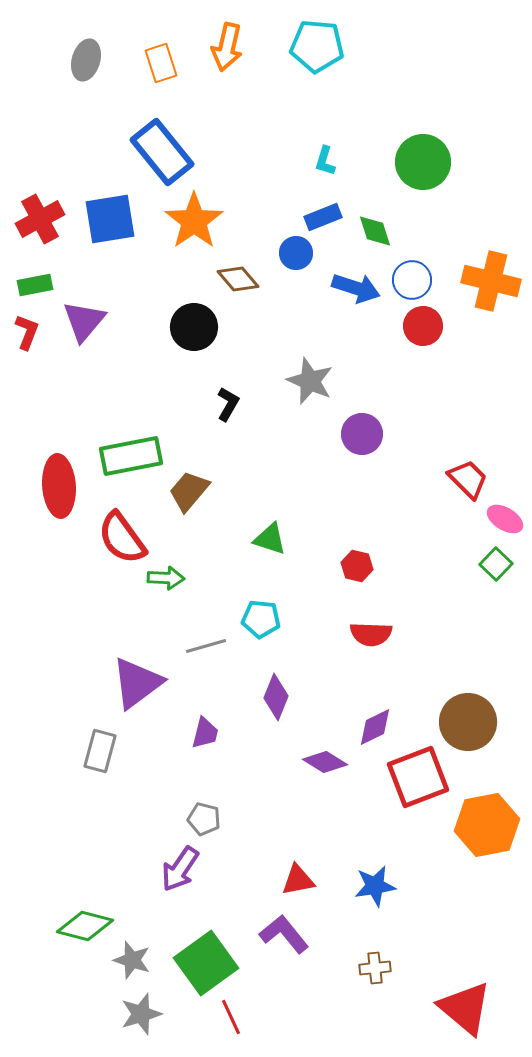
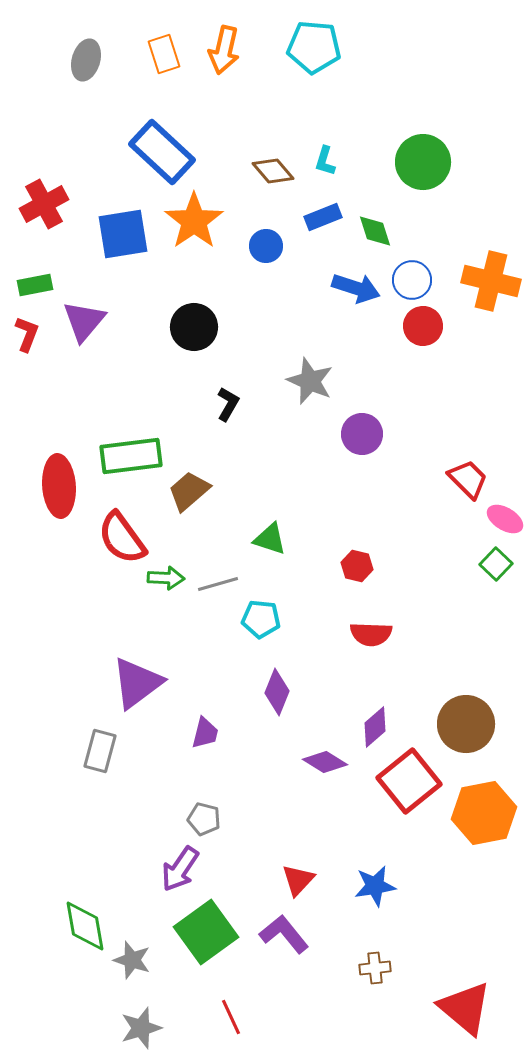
cyan pentagon at (317, 46): moved 3 px left, 1 px down
orange arrow at (227, 47): moved 3 px left, 3 px down
orange rectangle at (161, 63): moved 3 px right, 9 px up
blue rectangle at (162, 152): rotated 8 degrees counterclockwise
red cross at (40, 219): moved 4 px right, 15 px up
blue square at (110, 219): moved 13 px right, 15 px down
blue circle at (296, 253): moved 30 px left, 7 px up
brown diamond at (238, 279): moved 35 px right, 108 px up
red L-shape at (27, 332): moved 2 px down
green rectangle at (131, 456): rotated 4 degrees clockwise
brown trapezoid at (189, 491): rotated 9 degrees clockwise
gray line at (206, 646): moved 12 px right, 62 px up
purple diamond at (276, 697): moved 1 px right, 5 px up
brown circle at (468, 722): moved 2 px left, 2 px down
purple diamond at (375, 727): rotated 15 degrees counterclockwise
red square at (418, 777): moved 9 px left, 4 px down; rotated 18 degrees counterclockwise
orange hexagon at (487, 825): moved 3 px left, 12 px up
red triangle at (298, 880): rotated 36 degrees counterclockwise
green diamond at (85, 926): rotated 66 degrees clockwise
green square at (206, 963): moved 31 px up
gray star at (141, 1014): moved 14 px down
